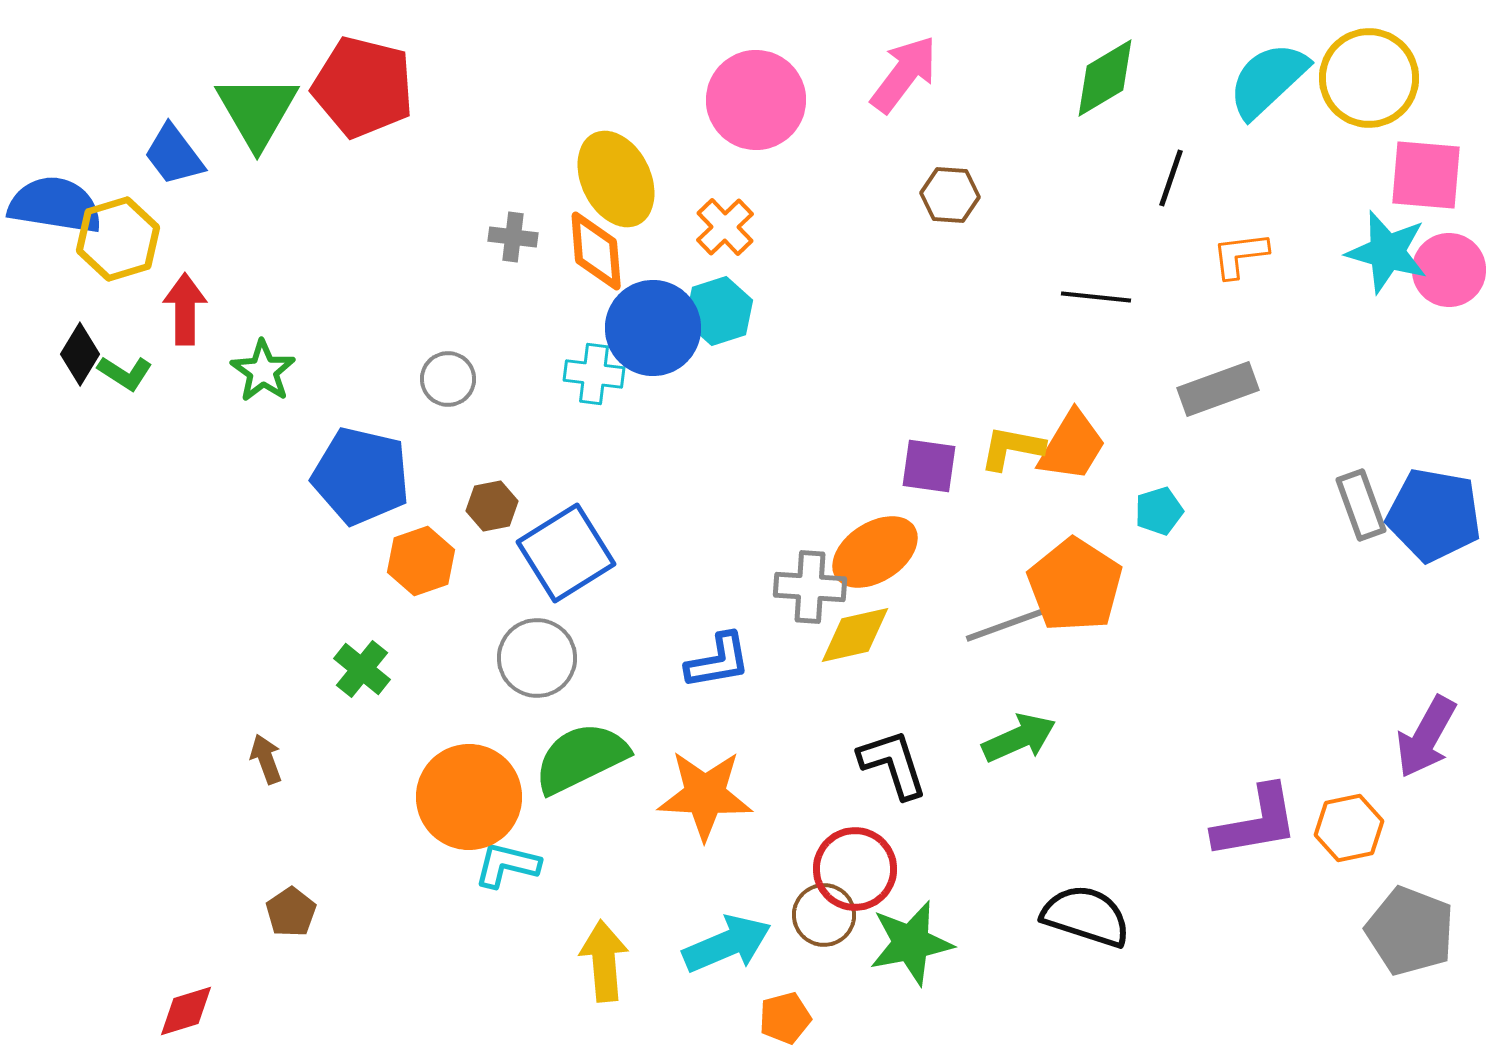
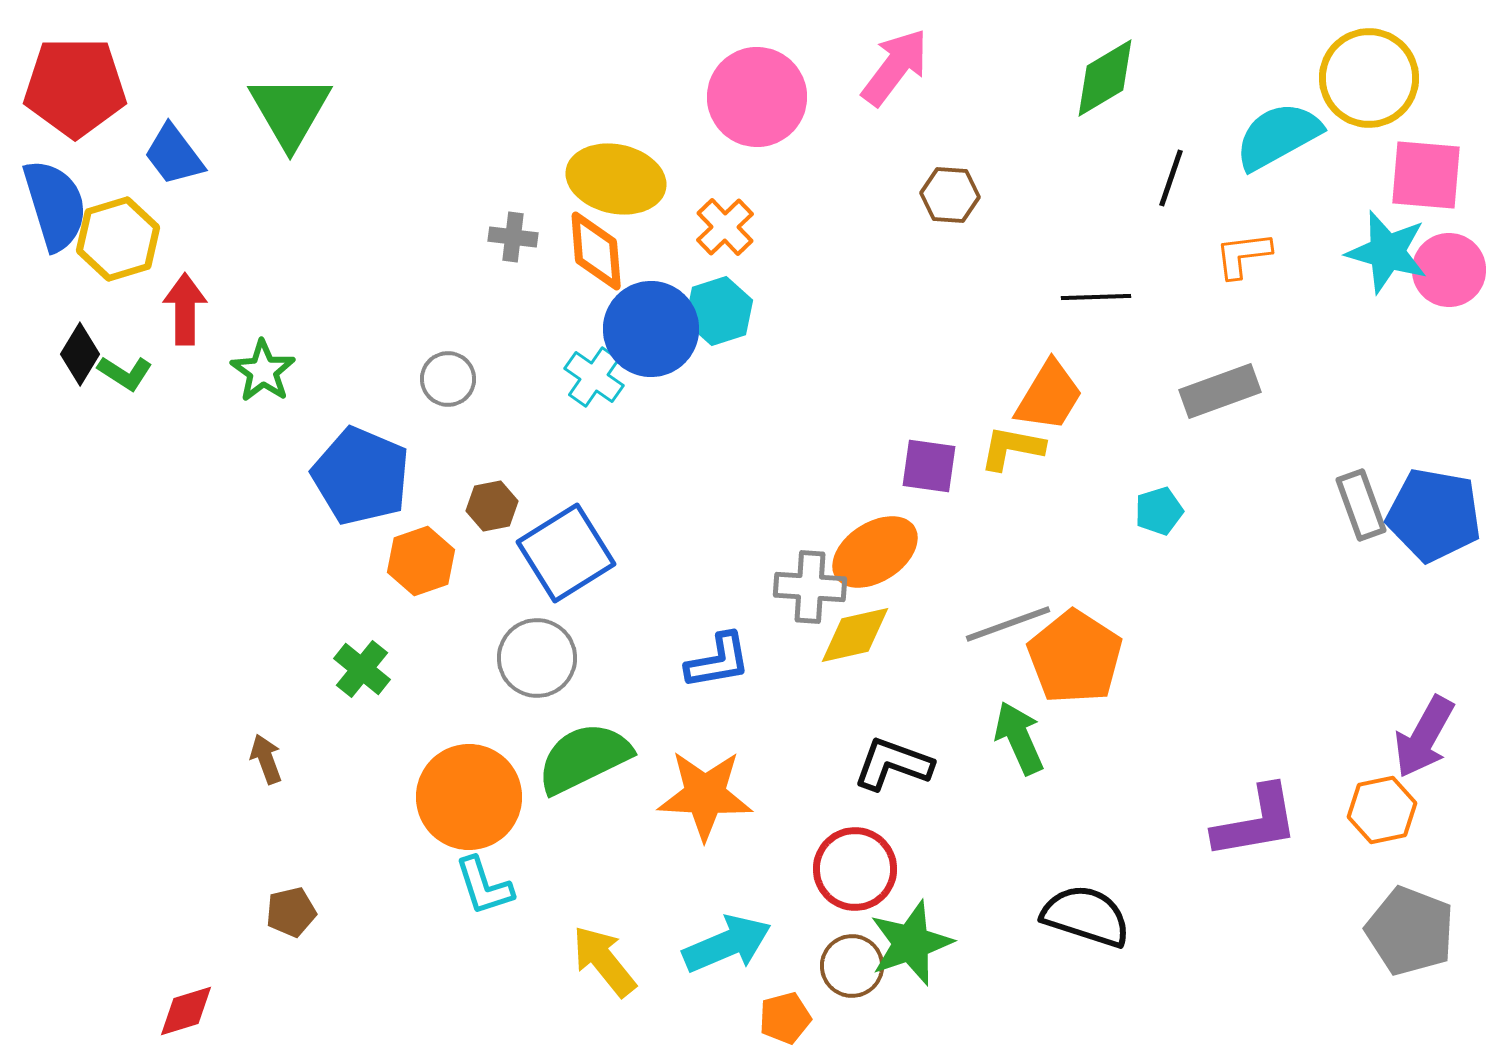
pink arrow at (904, 74): moved 9 px left, 7 px up
cyan semicircle at (1268, 80): moved 10 px right, 56 px down; rotated 14 degrees clockwise
red pentagon at (363, 87): moved 288 px left; rotated 14 degrees counterclockwise
pink circle at (756, 100): moved 1 px right, 3 px up
green triangle at (257, 111): moved 33 px right
yellow ellipse at (616, 179): rotated 52 degrees counterclockwise
blue semicircle at (55, 205): rotated 64 degrees clockwise
orange L-shape at (1240, 255): moved 3 px right
black line at (1096, 297): rotated 8 degrees counterclockwise
blue circle at (653, 328): moved 2 px left, 1 px down
cyan cross at (594, 374): moved 3 px down; rotated 28 degrees clockwise
gray rectangle at (1218, 389): moved 2 px right, 2 px down
orange trapezoid at (1072, 446): moved 23 px left, 50 px up
blue pentagon at (361, 476): rotated 10 degrees clockwise
orange pentagon at (1075, 585): moved 72 px down
purple arrow at (1426, 737): moved 2 px left
green arrow at (1019, 738): rotated 90 degrees counterclockwise
green semicircle at (581, 758): moved 3 px right
black L-shape at (893, 764): rotated 52 degrees counterclockwise
orange hexagon at (1349, 828): moved 33 px right, 18 px up
cyan L-shape at (507, 865): moved 23 px left, 21 px down; rotated 122 degrees counterclockwise
brown pentagon at (291, 912): rotated 21 degrees clockwise
brown circle at (824, 915): moved 28 px right, 51 px down
green star at (911, 943): rotated 8 degrees counterclockwise
yellow arrow at (604, 961): rotated 34 degrees counterclockwise
